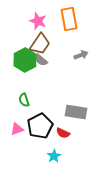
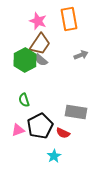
pink triangle: moved 1 px right, 1 px down
